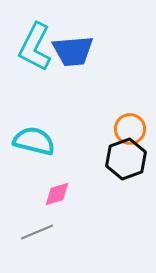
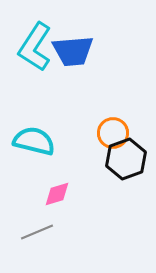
cyan L-shape: rotated 6 degrees clockwise
orange circle: moved 17 px left, 4 px down
